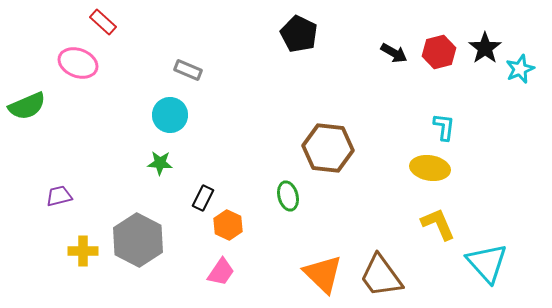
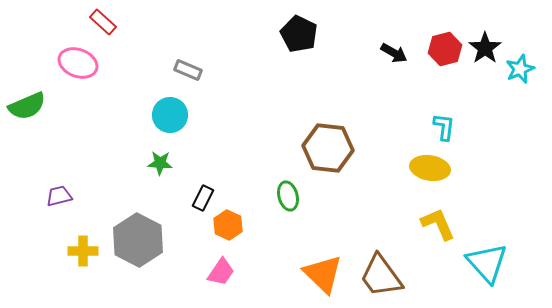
red hexagon: moved 6 px right, 3 px up
